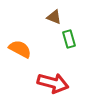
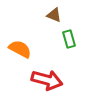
brown triangle: moved 2 px up
red arrow: moved 6 px left, 3 px up
